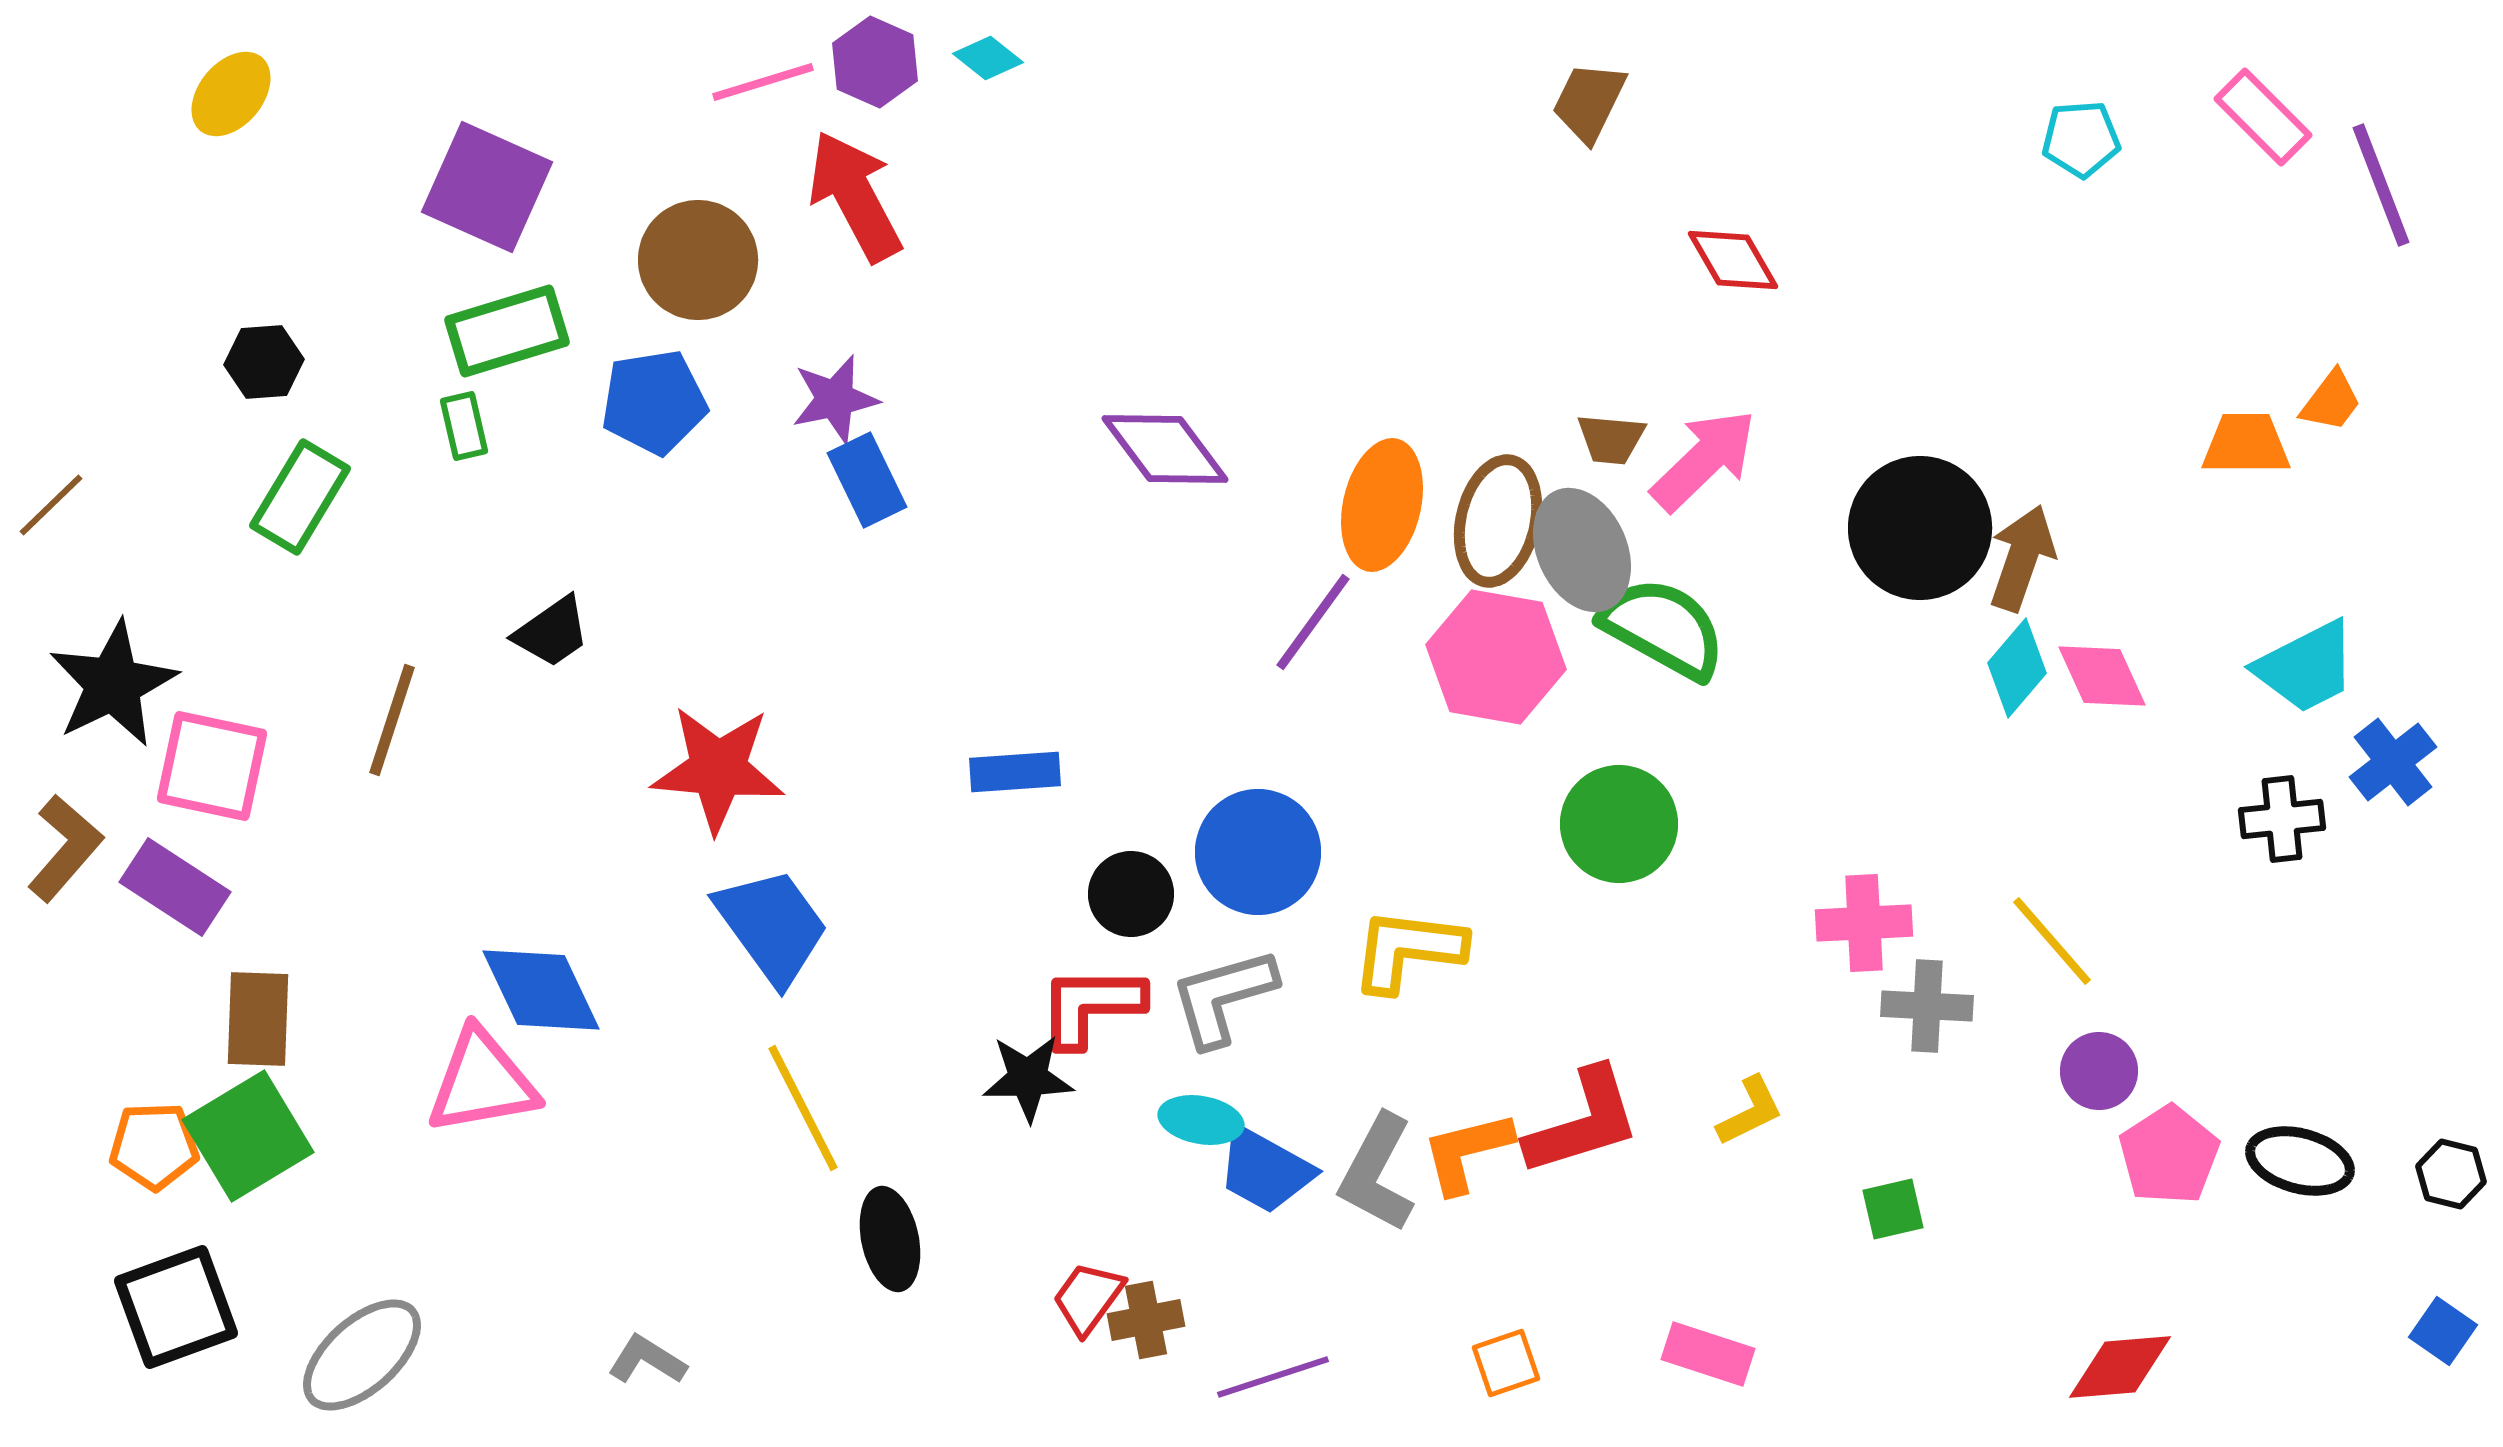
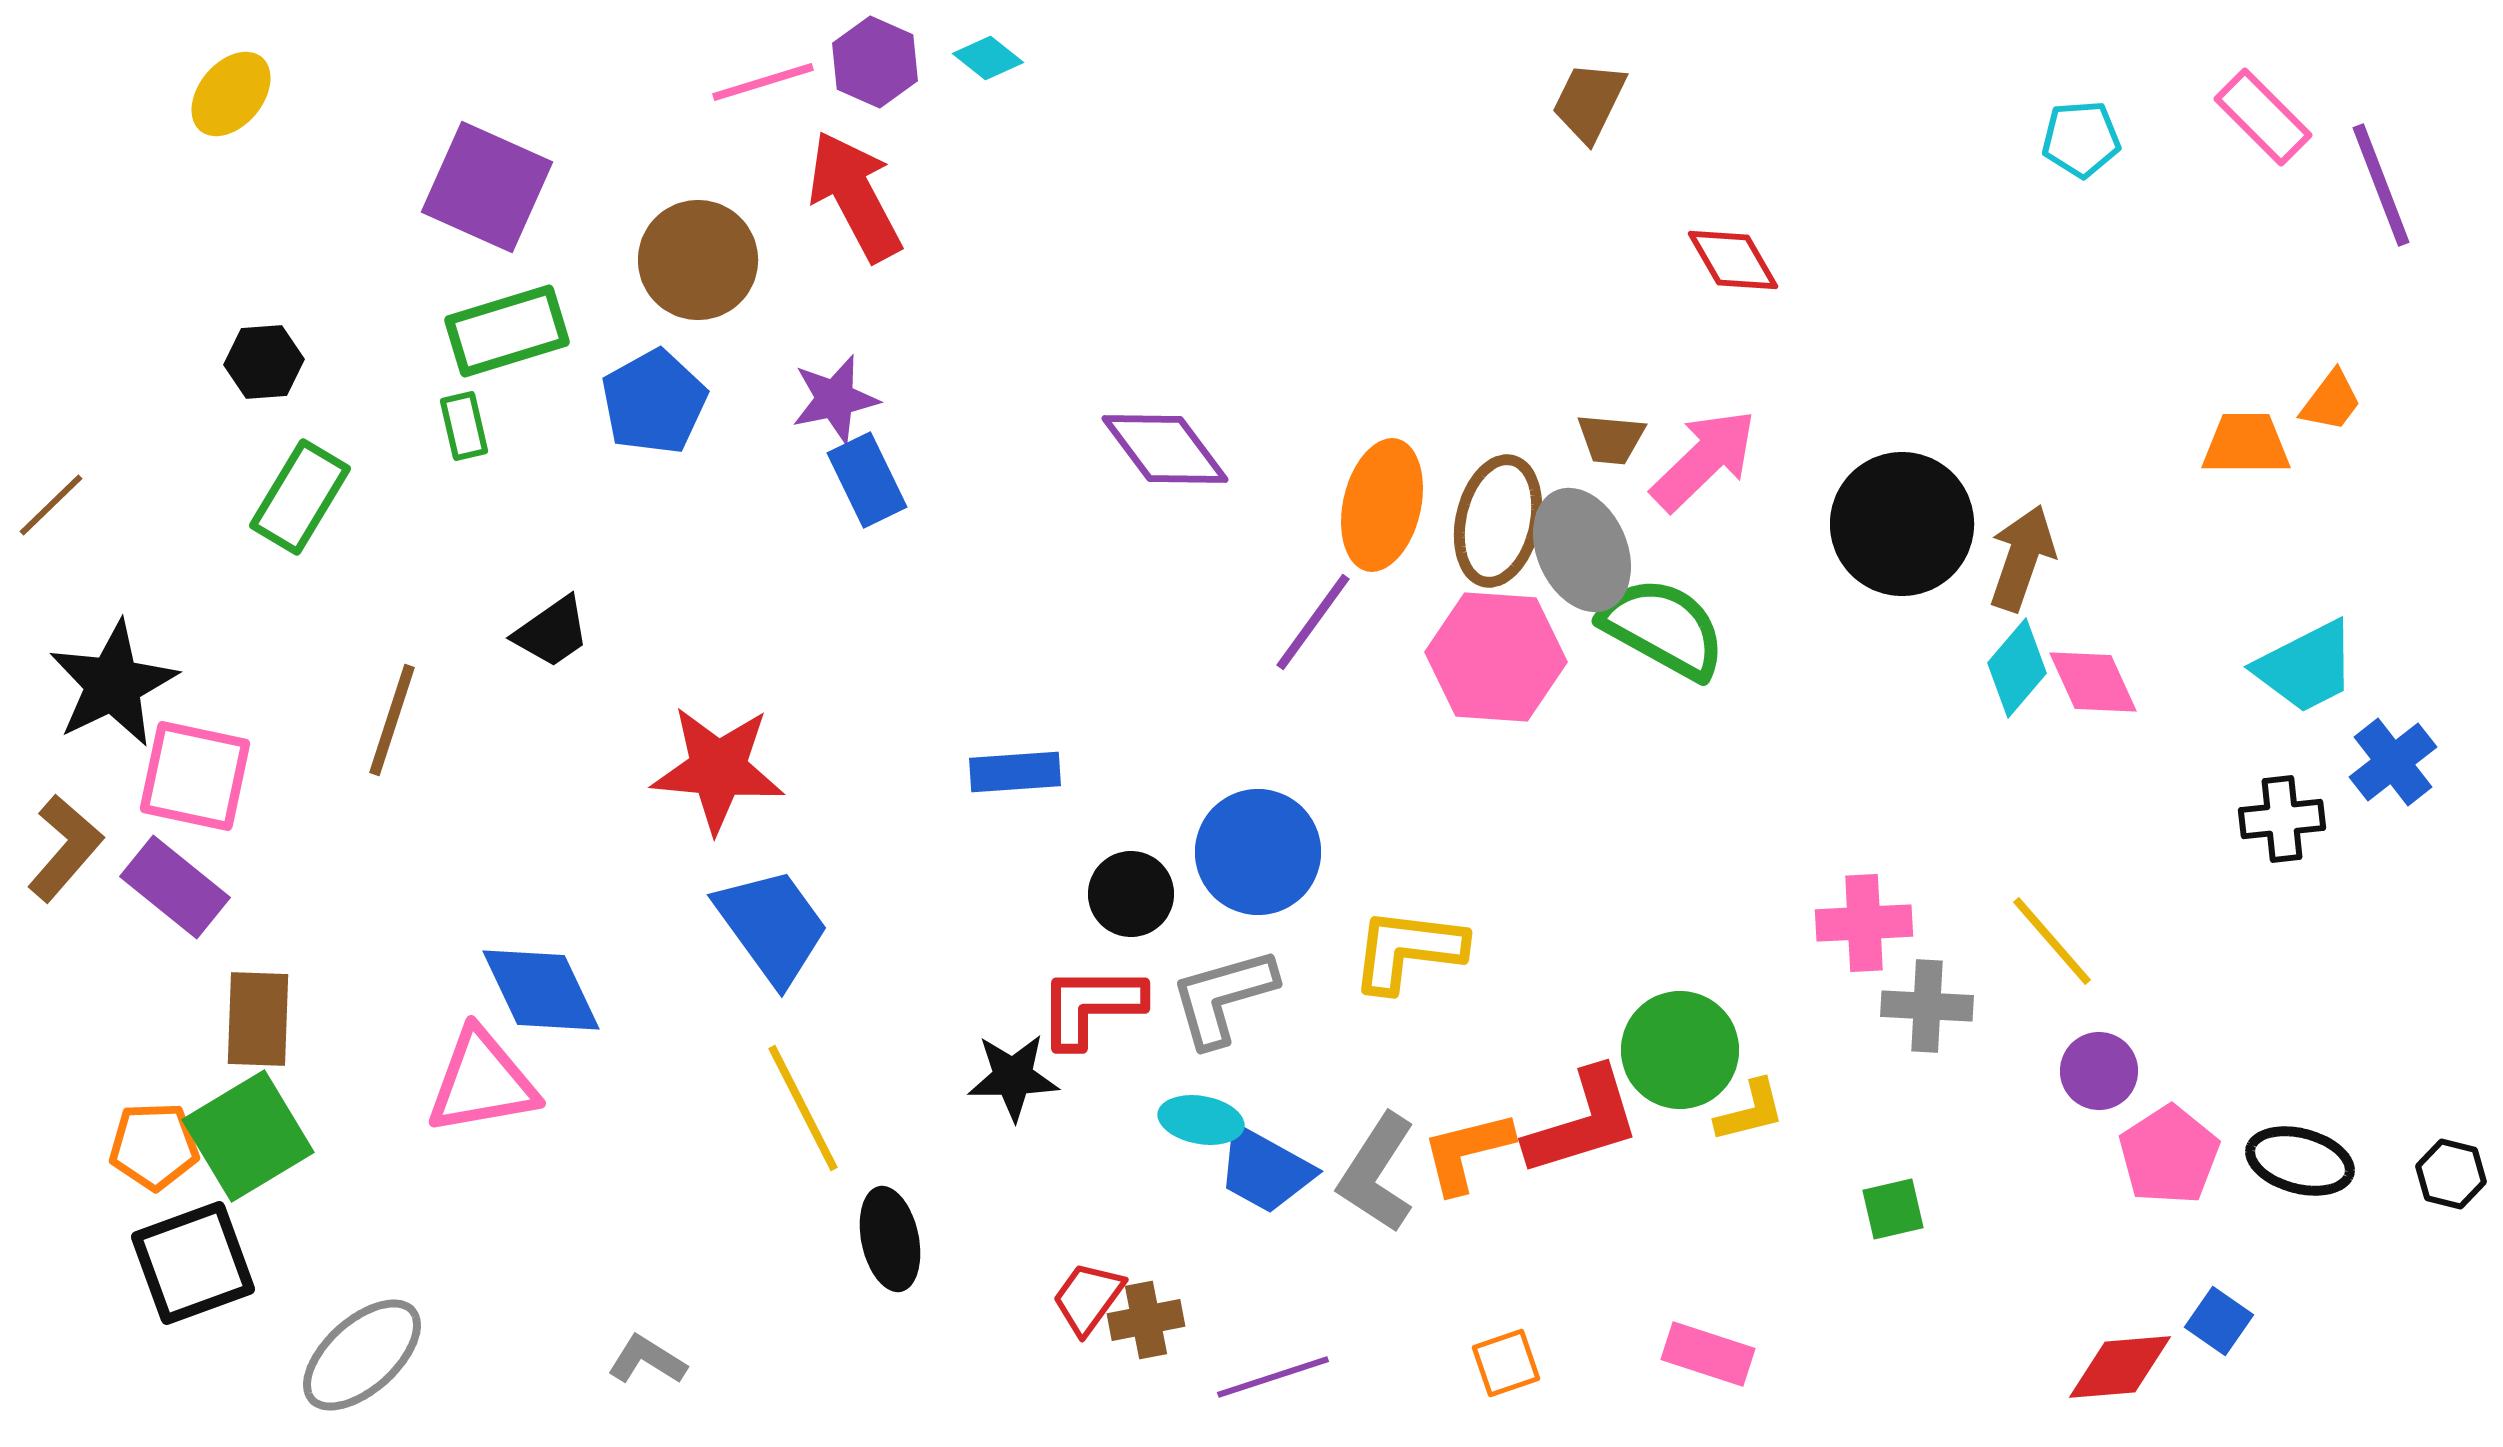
blue pentagon at (654, 402): rotated 20 degrees counterclockwise
black circle at (1920, 528): moved 18 px left, 4 px up
pink hexagon at (1496, 657): rotated 6 degrees counterclockwise
pink diamond at (2102, 676): moved 9 px left, 6 px down
pink square at (212, 766): moved 17 px left, 10 px down
green circle at (1619, 824): moved 61 px right, 226 px down
purple rectangle at (175, 887): rotated 6 degrees clockwise
black star at (1028, 1078): moved 15 px left, 1 px up
yellow L-shape at (1750, 1111): rotated 12 degrees clockwise
gray L-shape at (1377, 1173): rotated 5 degrees clockwise
black square at (176, 1307): moved 17 px right, 44 px up
blue square at (2443, 1331): moved 224 px left, 10 px up
